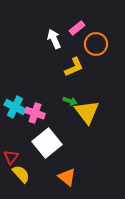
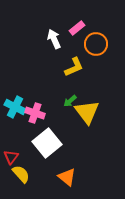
green arrow: rotated 120 degrees clockwise
